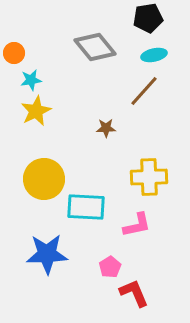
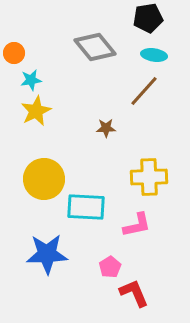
cyan ellipse: rotated 20 degrees clockwise
